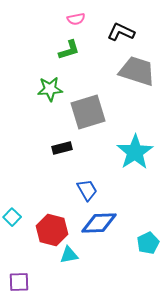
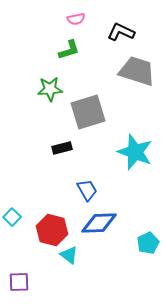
cyan star: rotated 18 degrees counterclockwise
cyan triangle: rotated 48 degrees clockwise
